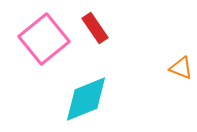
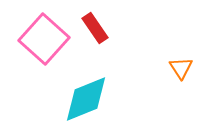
pink square: rotated 9 degrees counterclockwise
orange triangle: rotated 35 degrees clockwise
